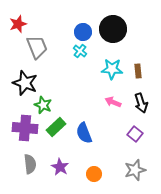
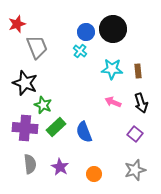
red star: moved 1 px left
blue circle: moved 3 px right
blue semicircle: moved 1 px up
